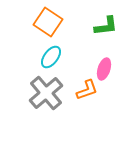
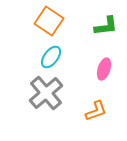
orange square: moved 1 px right, 1 px up
orange L-shape: moved 9 px right, 21 px down
